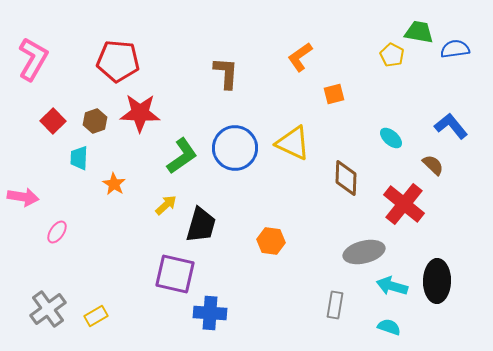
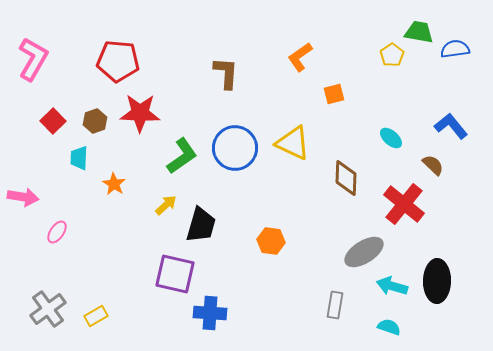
yellow pentagon: rotated 10 degrees clockwise
gray ellipse: rotated 18 degrees counterclockwise
